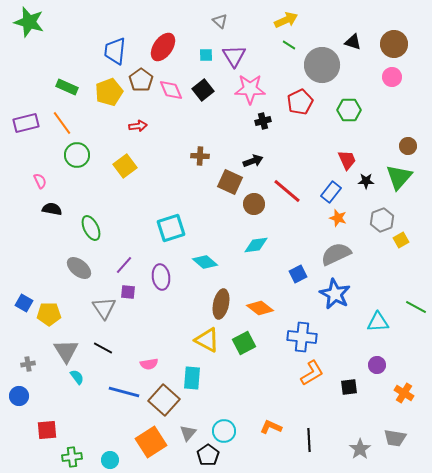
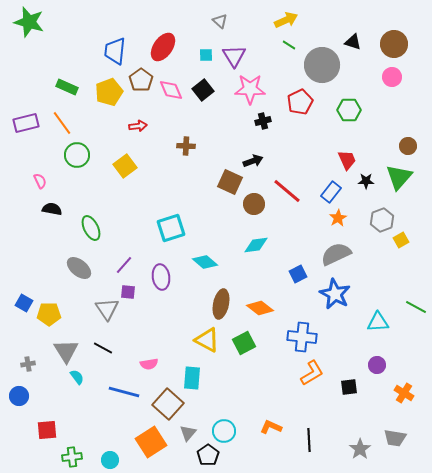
brown cross at (200, 156): moved 14 px left, 10 px up
orange star at (338, 218): rotated 24 degrees clockwise
gray triangle at (104, 308): moved 3 px right, 1 px down
brown square at (164, 400): moved 4 px right, 4 px down
